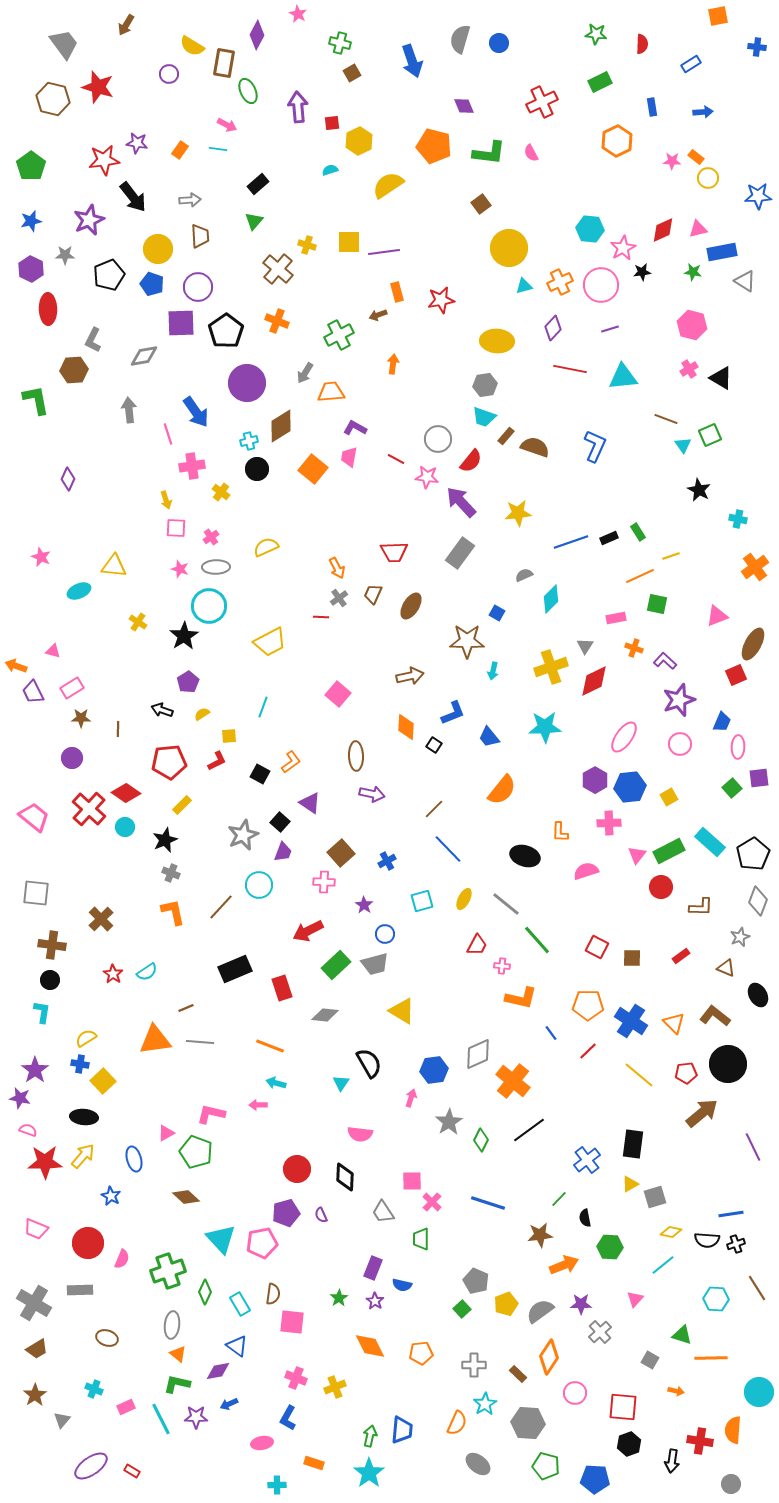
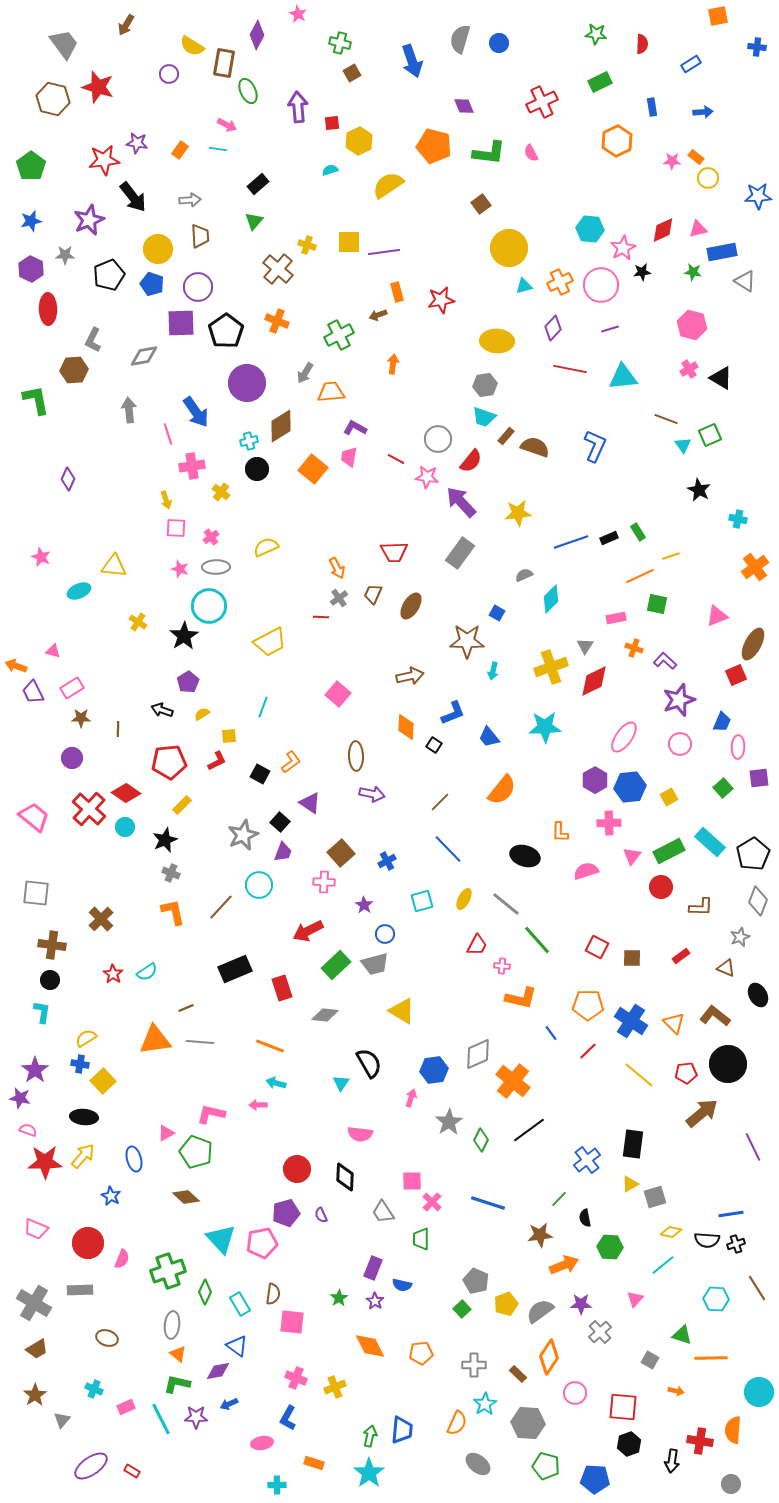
green square at (732, 788): moved 9 px left
brown line at (434, 809): moved 6 px right, 7 px up
pink triangle at (637, 855): moved 5 px left, 1 px down
